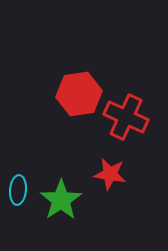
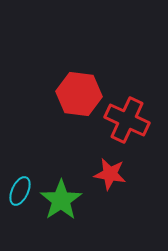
red hexagon: rotated 15 degrees clockwise
red cross: moved 1 px right, 3 px down
cyan ellipse: moved 2 px right, 1 px down; rotated 20 degrees clockwise
